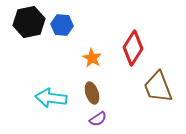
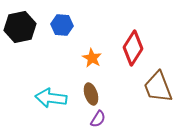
black hexagon: moved 9 px left, 5 px down
brown ellipse: moved 1 px left, 1 px down
purple semicircle: rotated 24 degrees counterclockwise
